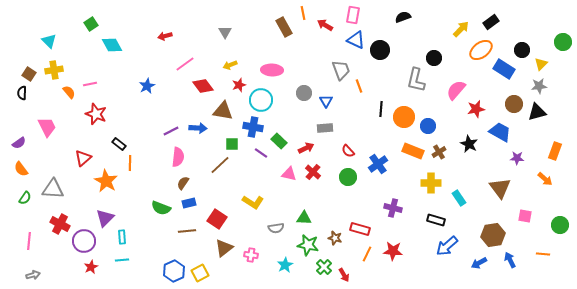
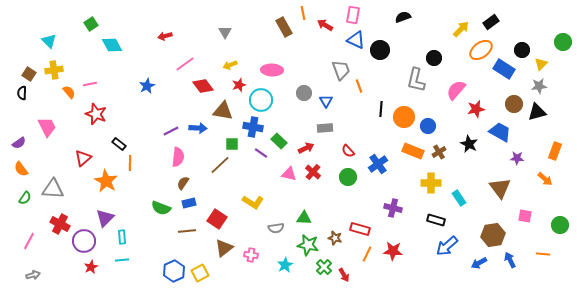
pink line at (29, 241): rotated 24 degrees clockwise
